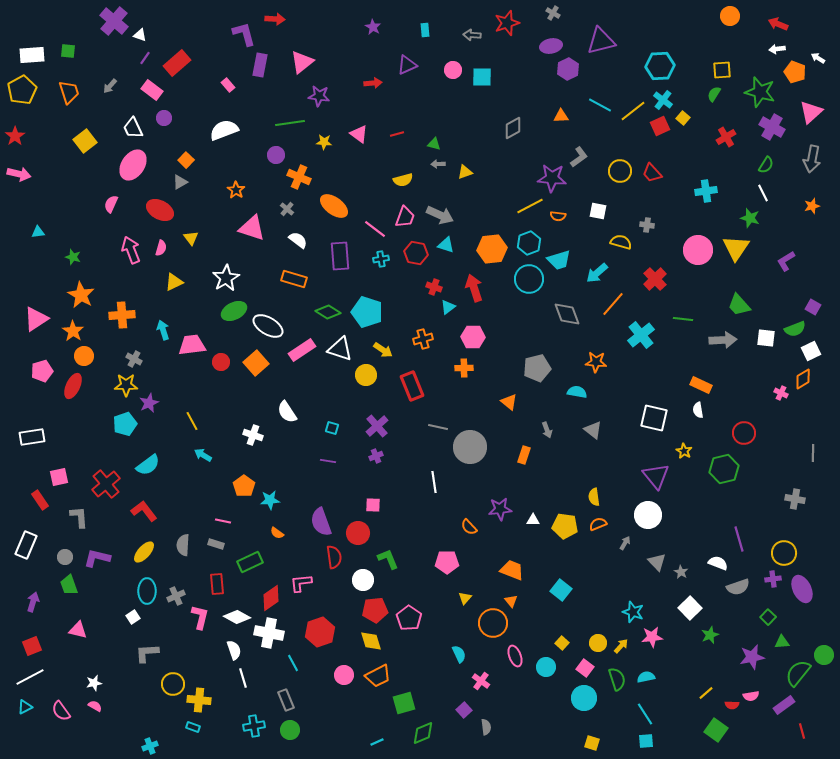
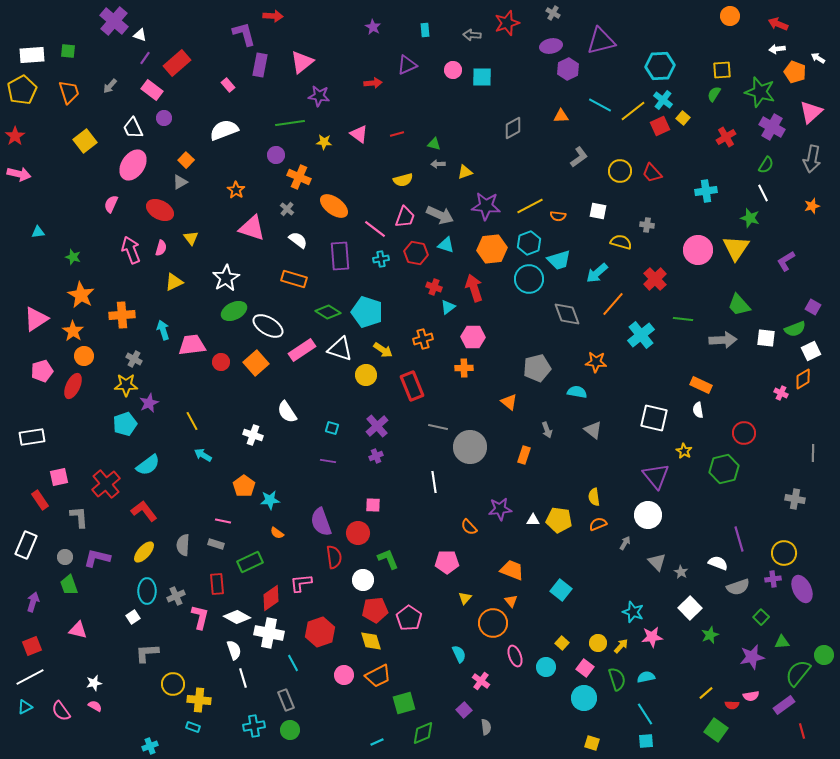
red arrow at (275, 19): moved 2 px left, 3 px up
purple star at (552, 178): moved 66 px left, 28 px down
yellow pentagon at (565, 526): moved 6 px left, 6 px up
green square at (768, 617): moved 7 px left
